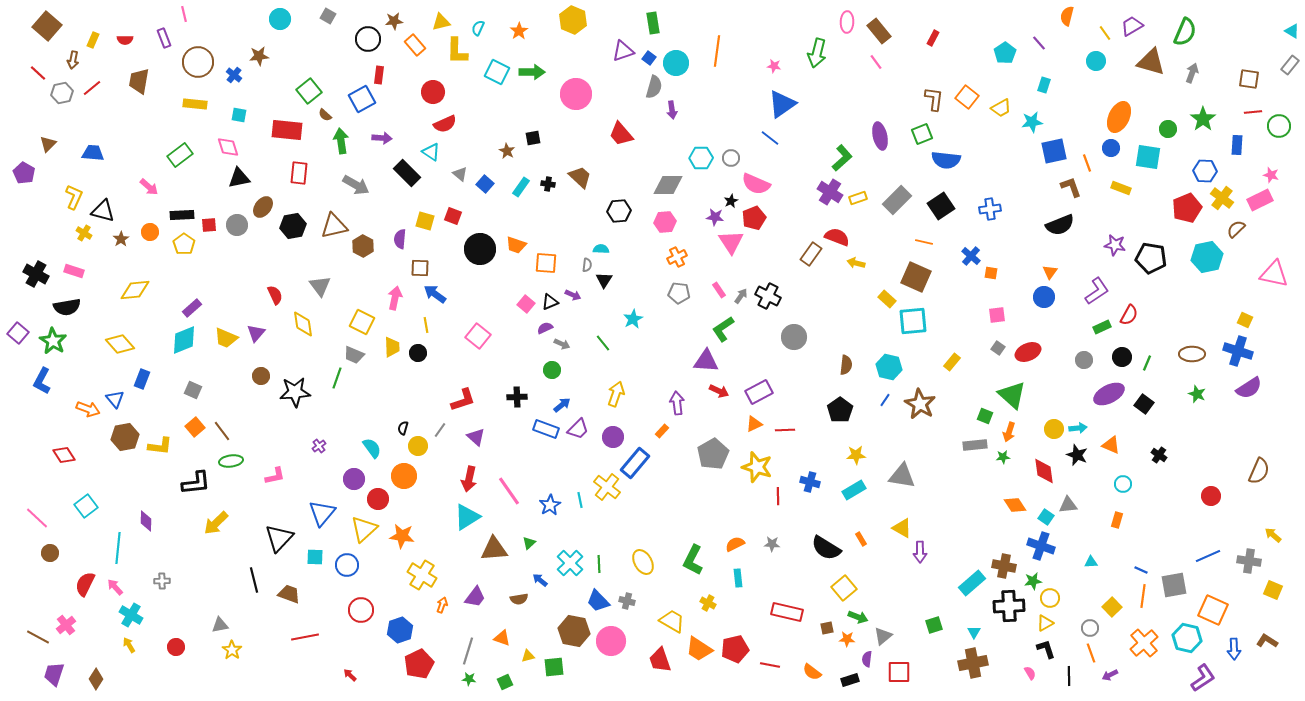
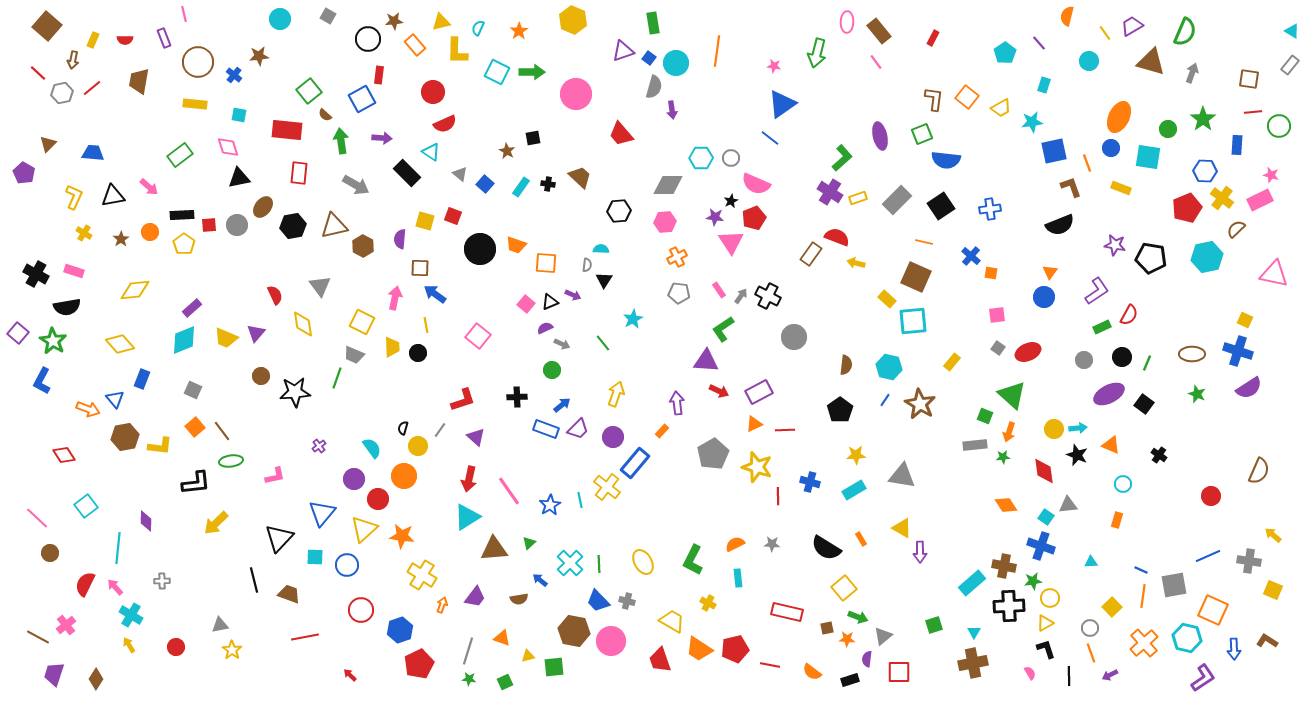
cyan circle at (1096, 61): moved 7 px left
black triangle at (103, 211): moved 10 px right, 15 px up; rotated 25 degrees counterclockwise
orange diamond at (1015, 505): moved 9 px left
